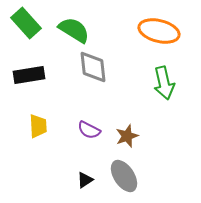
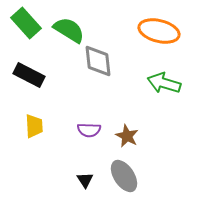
green semicircle: moved 5 px left
gray diamond: moved 5 px right, 6 px up
black rectangle: rotated 36 degrees clockwise
green arrow: rotated 120 degrees clockwise
yellow trapezoid: moved 4 px left
purple semicircle: rotated 25 degrees counterclockwise
brown star: rotated 25 degrees counterclockwise
black triangle: rotated 30 degrees counterclockwise
